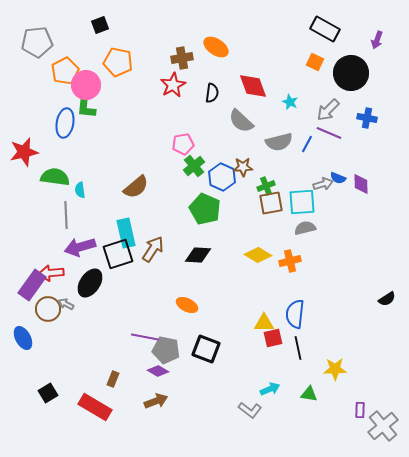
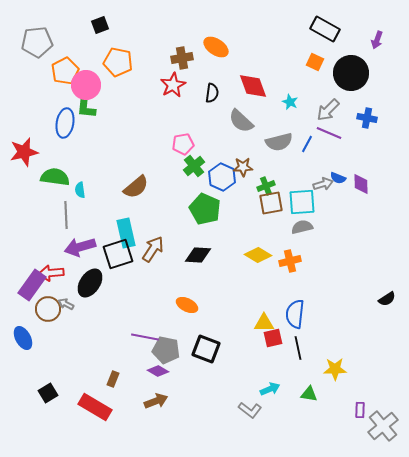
gray semicircle at (305, 228): moved 3 px left, 1 px up
